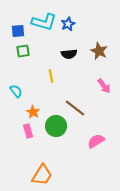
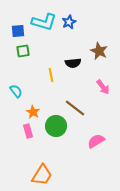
blue star: moved 1 px right, 2 px up
black semicircle: moved 4 px right, 9 px down
yellow line: moved 1 px up
pink arrow: moved 1 px left, 1 px down
